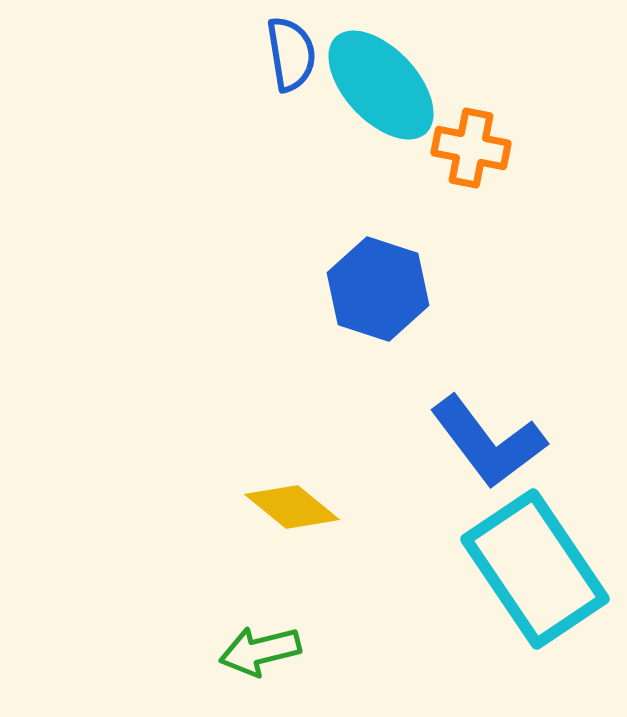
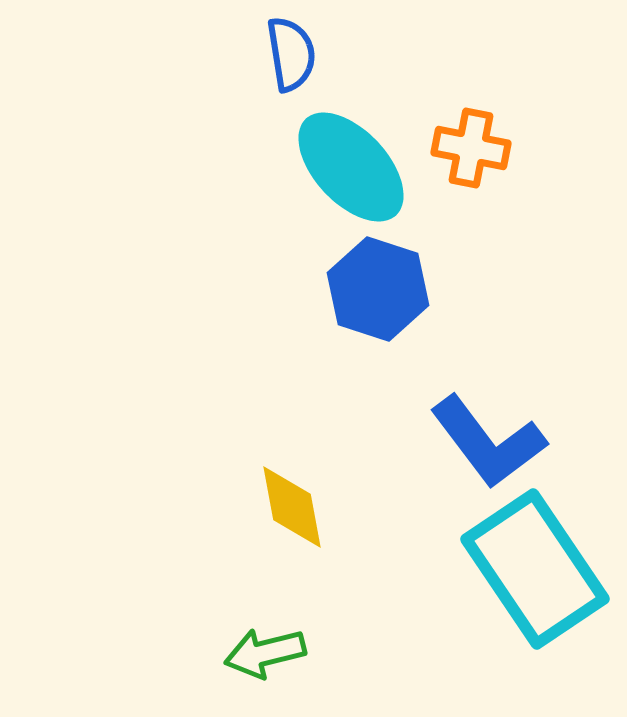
cyan ellipse: moved 30 px left, 82 px down
yellow diamond: rotated 40 degrees clockwise
green arrow: moved 5 px right, 2 px down
